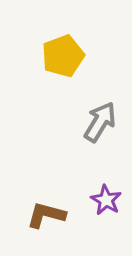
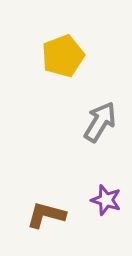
purple star: rotated 12 degrees counterclockwise
